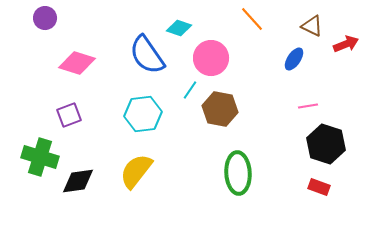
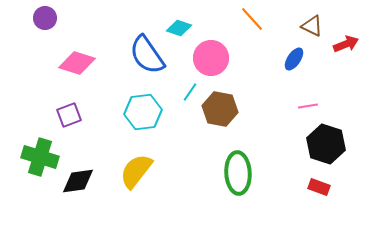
cyan line: moved 2 px down
cyan hexagon: moved 2 px up
